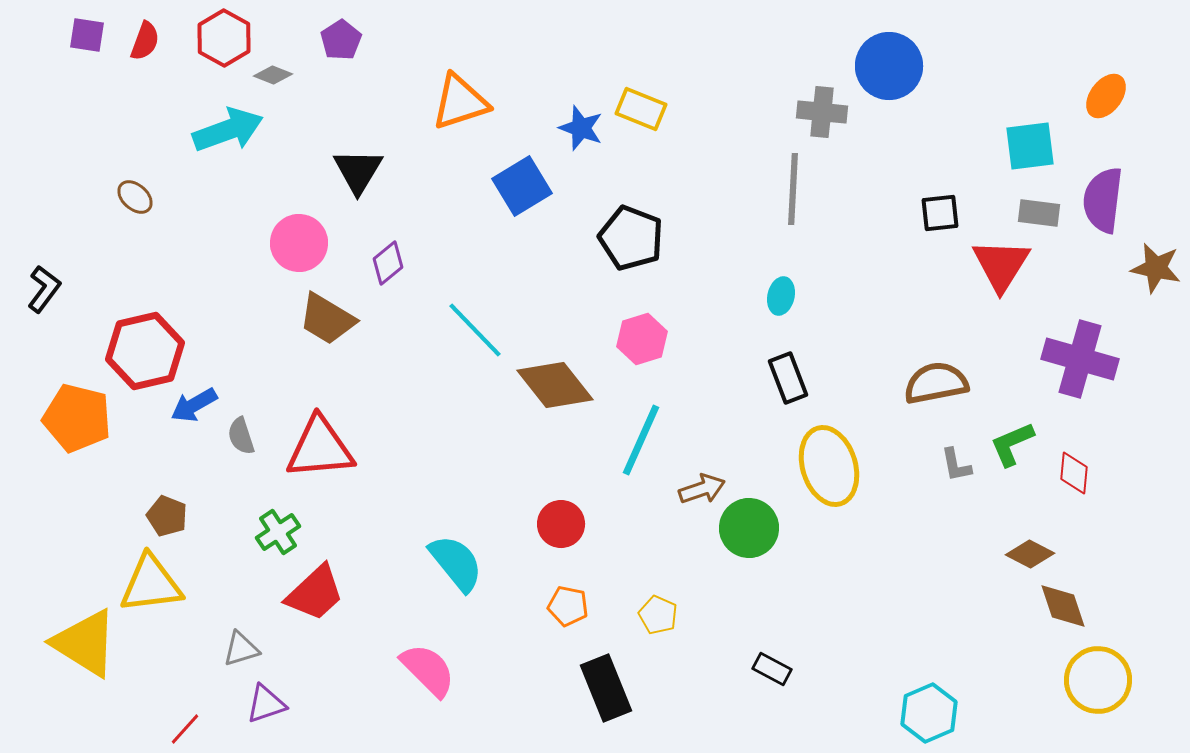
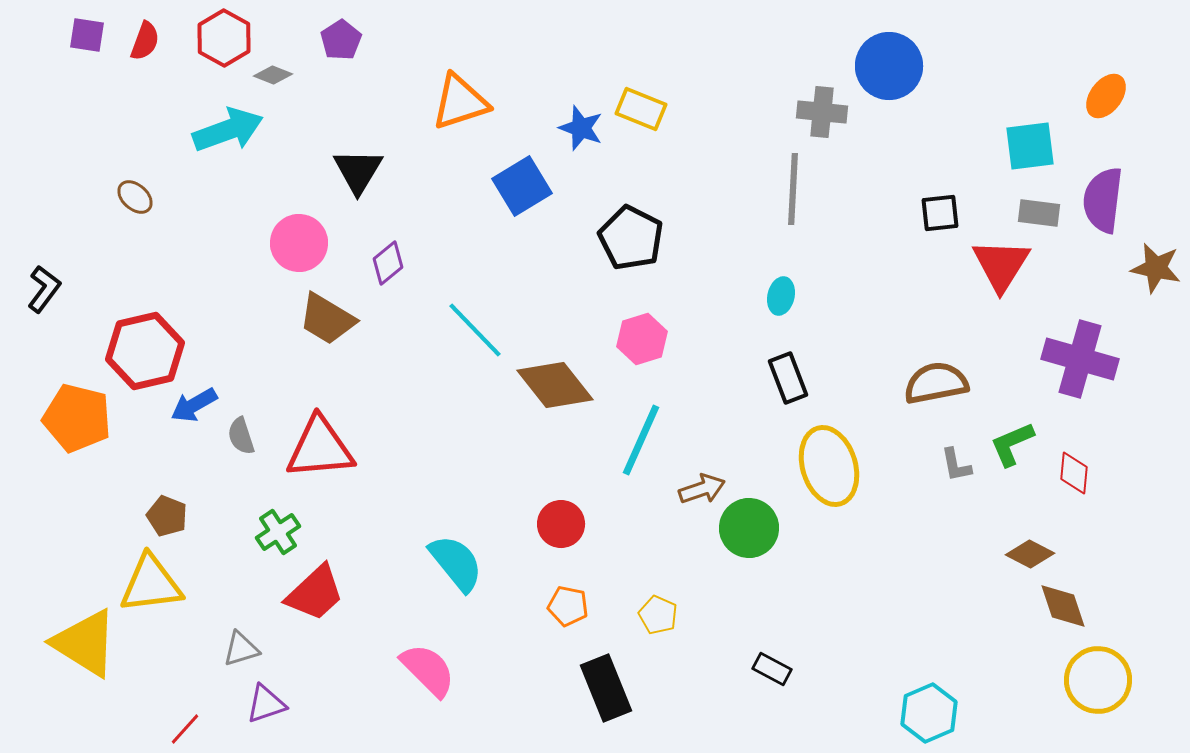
black pentagon at (631, 238): rotated 6 degrees clockwise
